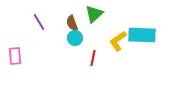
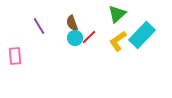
green triangle: moved 23 px right
purple line: moved 4 px down
cyan rectangle: rotated 48 degrees counterclockwise
red line: moved 4 px left, 21 px up; rotated 35 degrees clockwise
